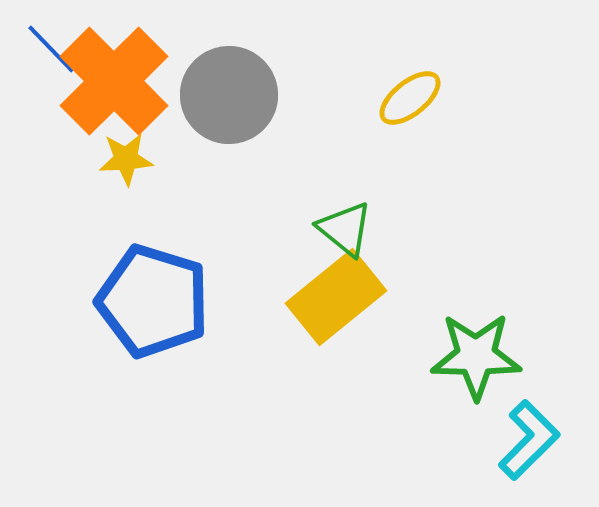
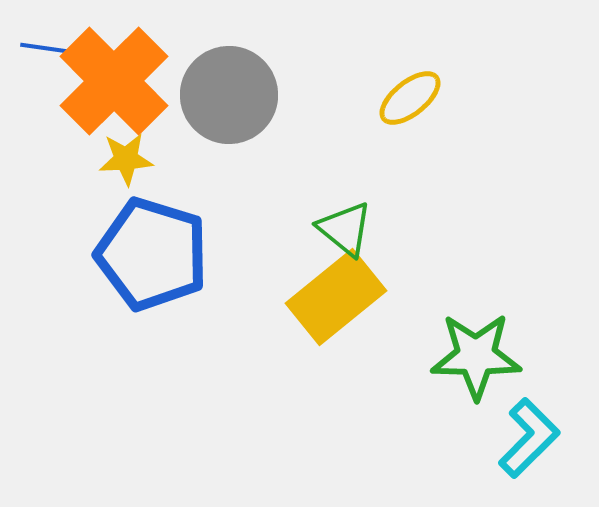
blue line: rotated 38 degrees counterclockwise
blue pentagon: moved 1 px left, 47 px up
cyan L-shape: moved 2 px up
